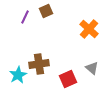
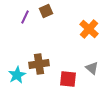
cyan star: moved 1 px left
red square: rotated 30 degrees clockwise
